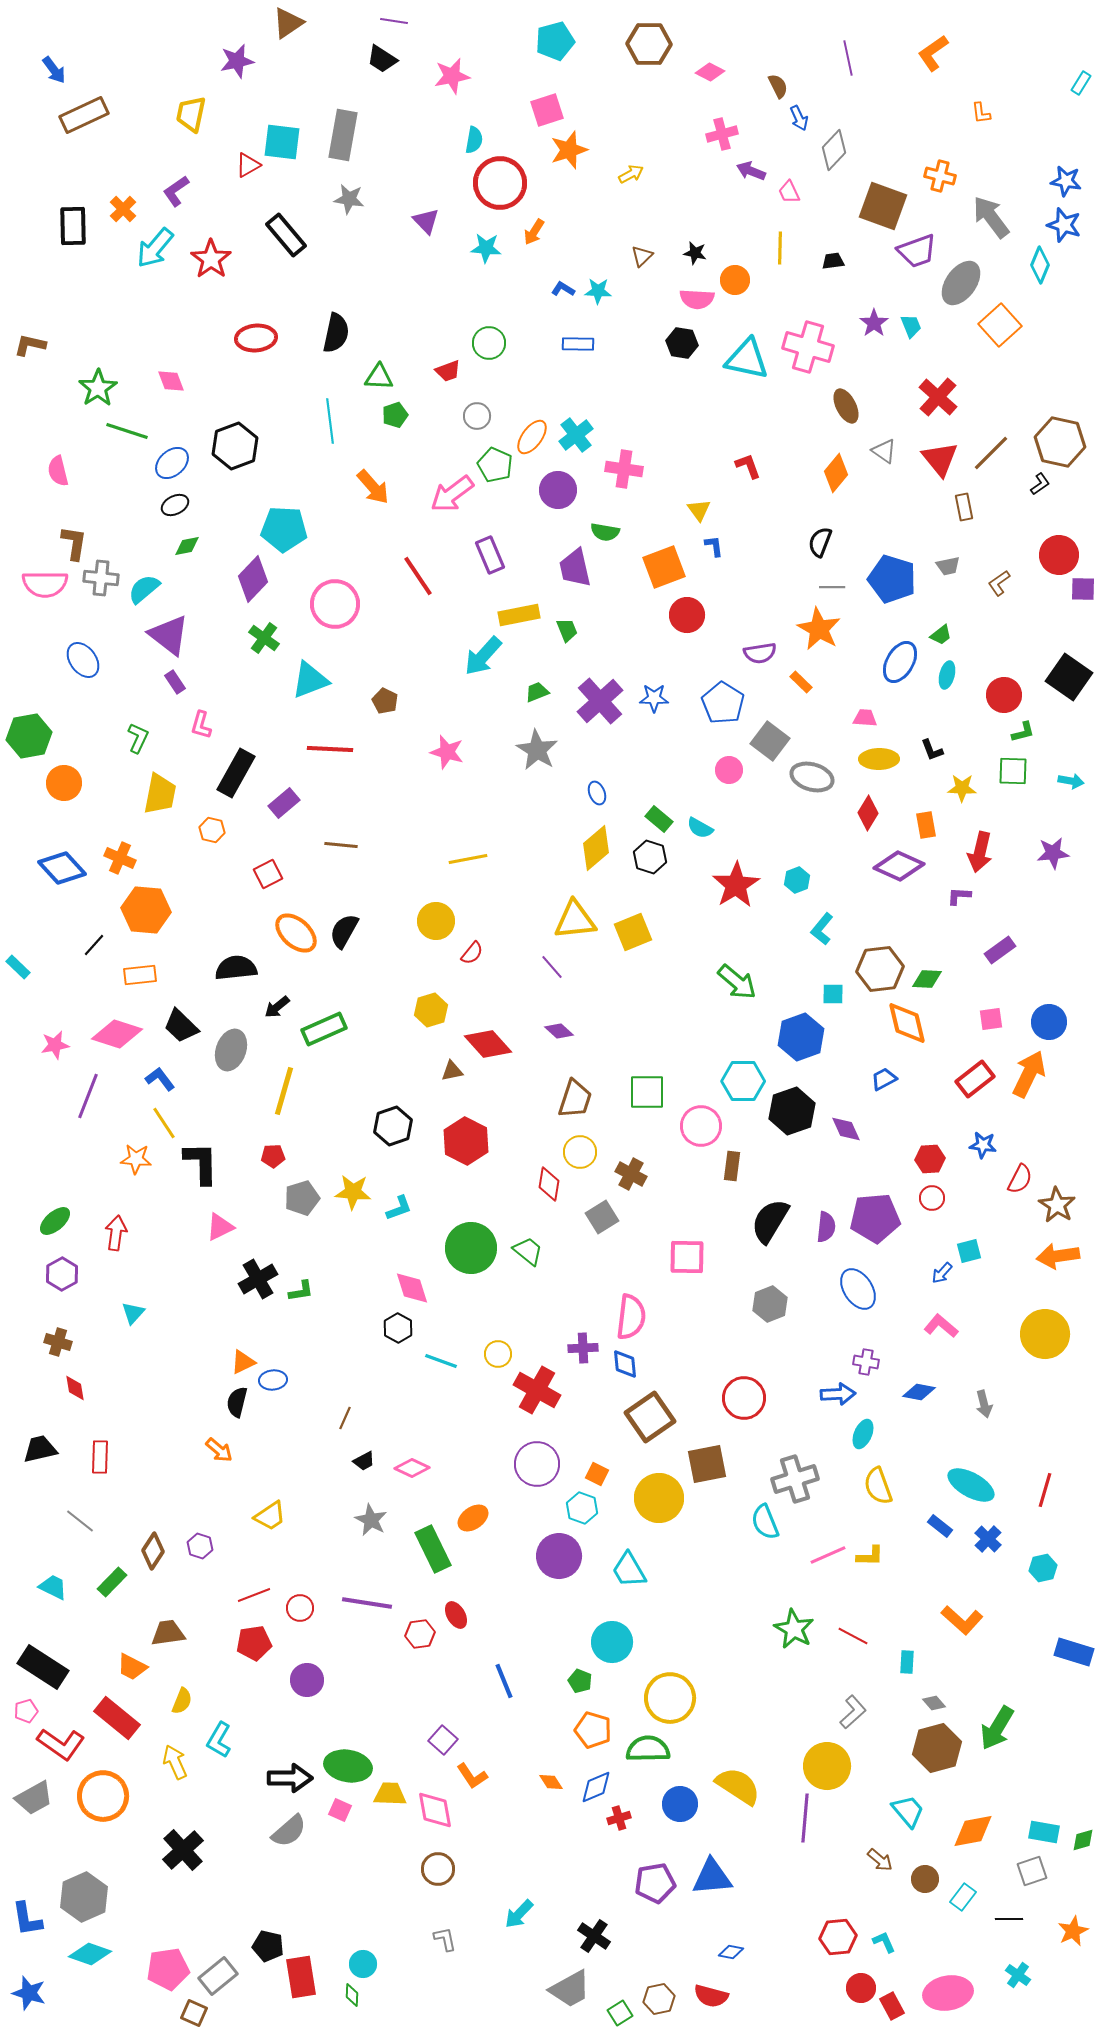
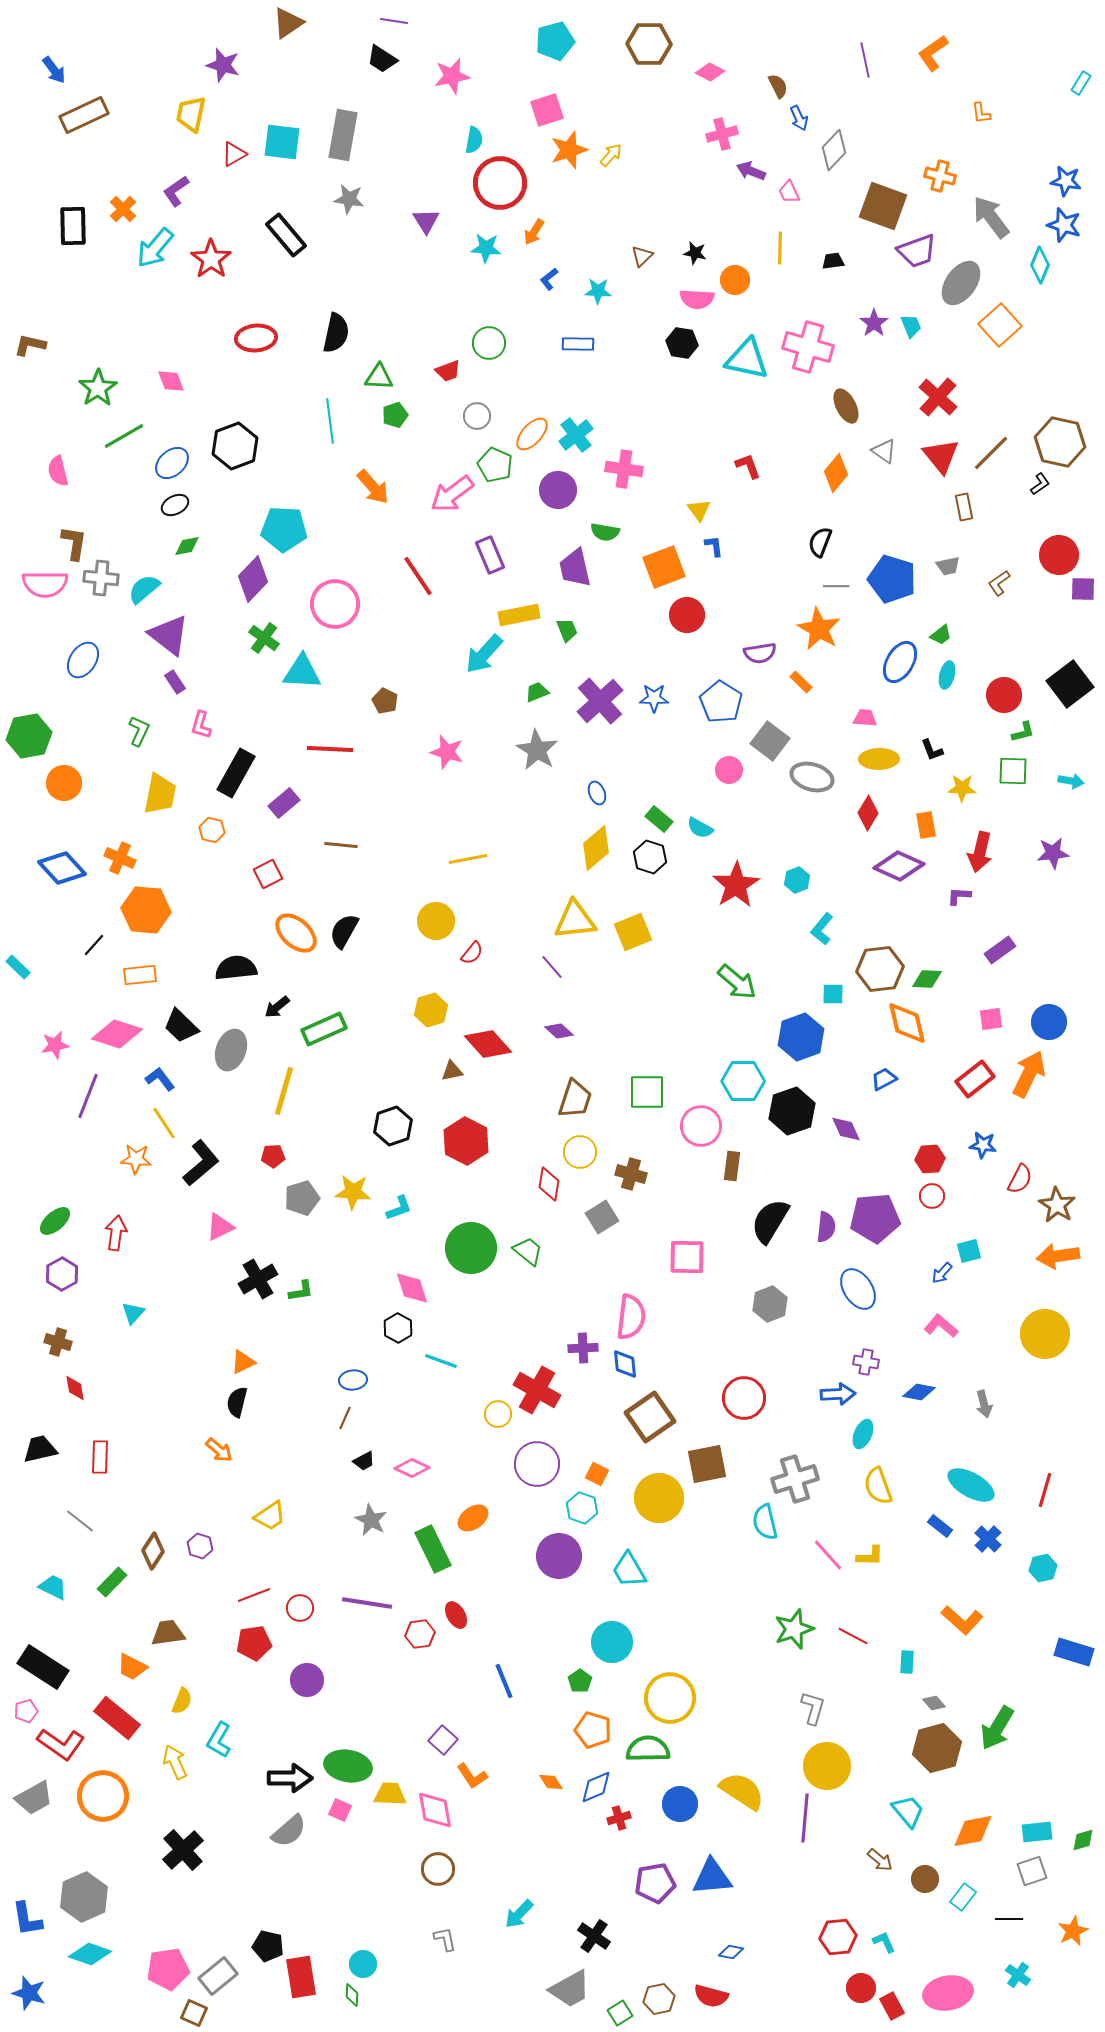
purple line at (848, 58): moved 17 px right, 2 px down
purple star at (237, 61): moved 14 px left, 4 px down; rotated 28 degrees clockwise
red triangle at (248, 165): moved 14 px left, 11 px up
yellow arrow at (631, 174): moved 20 px left, 19 px up; rotated 20 degrees counterclockwise
purple triangle at (426, 221): rotated 12 degrees clockwise
blue L-shape at (563, 289): moved 14 px left, 10 px up; rotated 70 degrees counterclockwise
green line at (127, 431): moved 3 px left, 5 px down; rotated 48 degrees counterclockwise
orange ellipse at (532, 437): moved 3 px up; rotated 6 degrees clockwise
red triangle at (940, 459): moved 1 px right, 3 px up
gray line at (832, 587): moved 4 px right, 1 px up
cyan arrow at (483, 656): moved 1 px right, 2 px up
blue ellipse at (83, 660): rotated 69 degrees clockwise
black square at (1069, 677): moved 1 px right, 7 px down; rotated 18 degrees clockwise
cyan triangle at (310, 680): moved 8 px left, 8 px up; rotated 24 degrees clockwise
blue pentagon at (723, 703): moved 2 px left, 1 px up
green L-shape at (138, 738): moved 1 px right, 7 px up
black L-shape at (201, 1163): rotated 51 degrees clockwise
brown cross at (631, 1174): rotated 12 degrees counterclockwise
red circle at (932, 1198): moved 2 px up
yellow circle at (498, 1354): moved 60 px down
blue ellipse at (273, 1380): moved 80 px right
cyan semicircle at (765, 1522): rotated 9 degrees clockwise
pink line at (828, 1555): rotated 72 degrees clockwise
green star at (794, 1629): rotated 24 degrees clockwise
green pentagon at (580, 1681): rotated 15 degrees clockwise
gray L-shape at (853, 1712): moved 40 px left, 4 px up; rotated 32 degrees counterclockwise
yellow semicircle at (738, 1786): moved 4 px right, 5 px down
cyan rectangle at (1044, 1832): moved 7 px left; rotated 16 degrees counterclockwise
